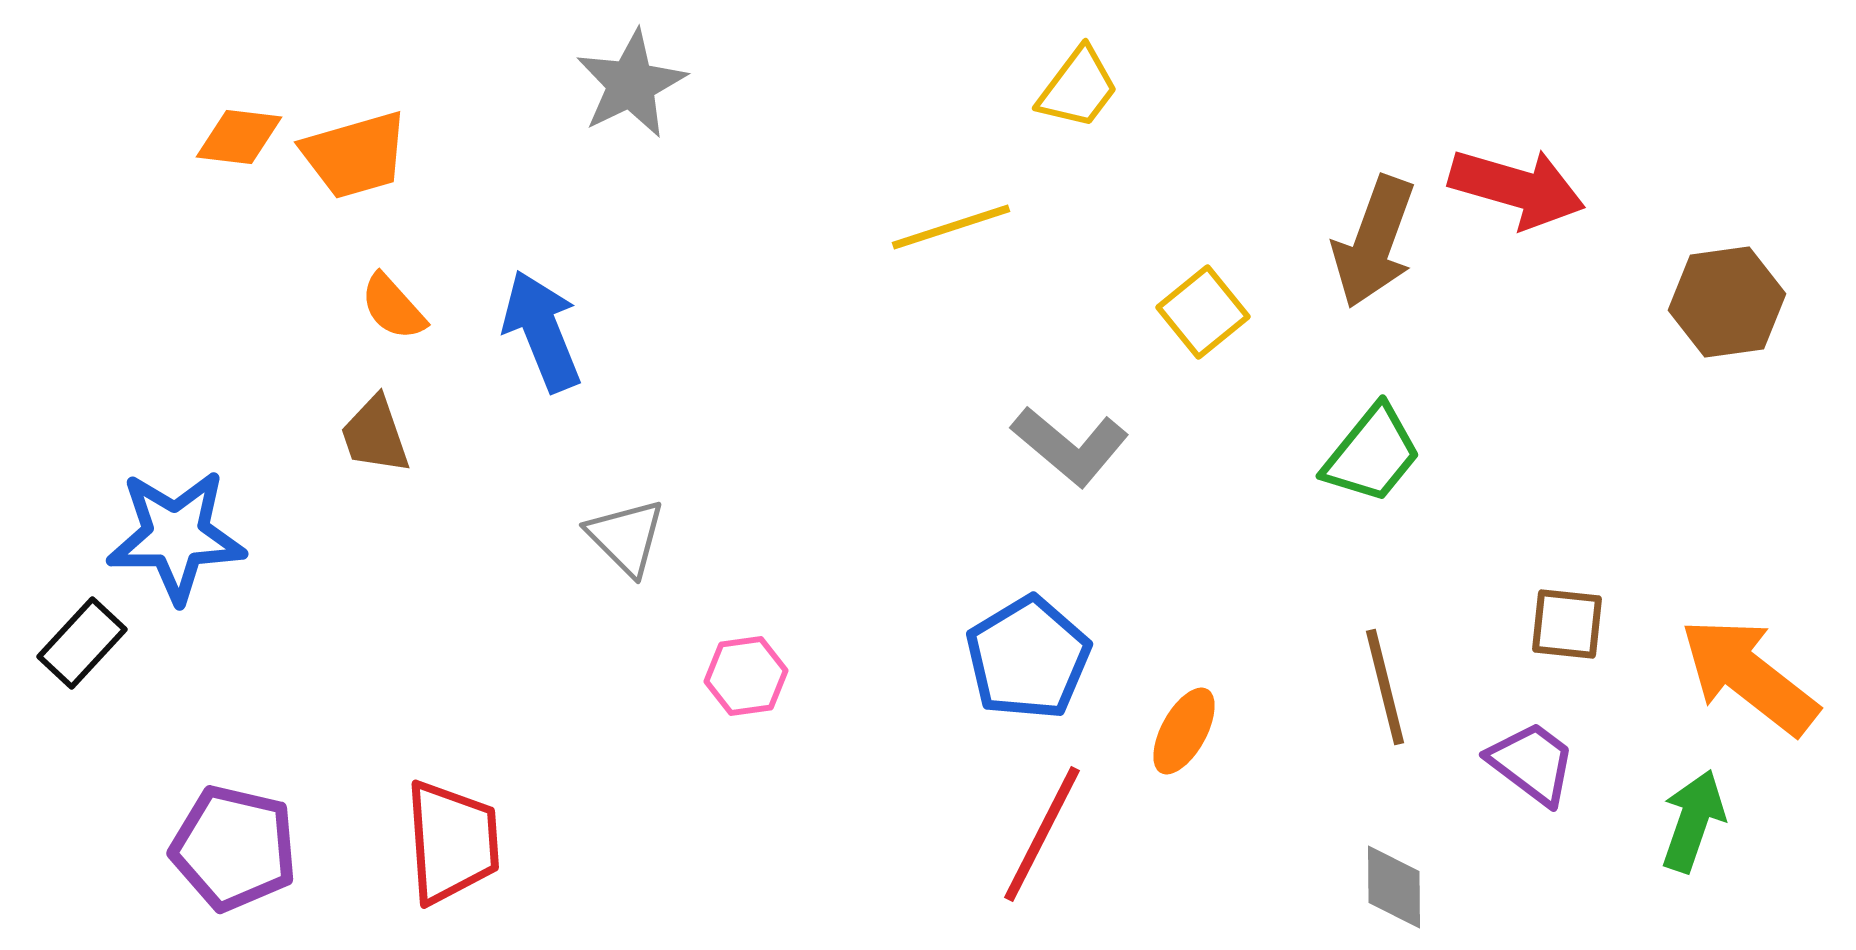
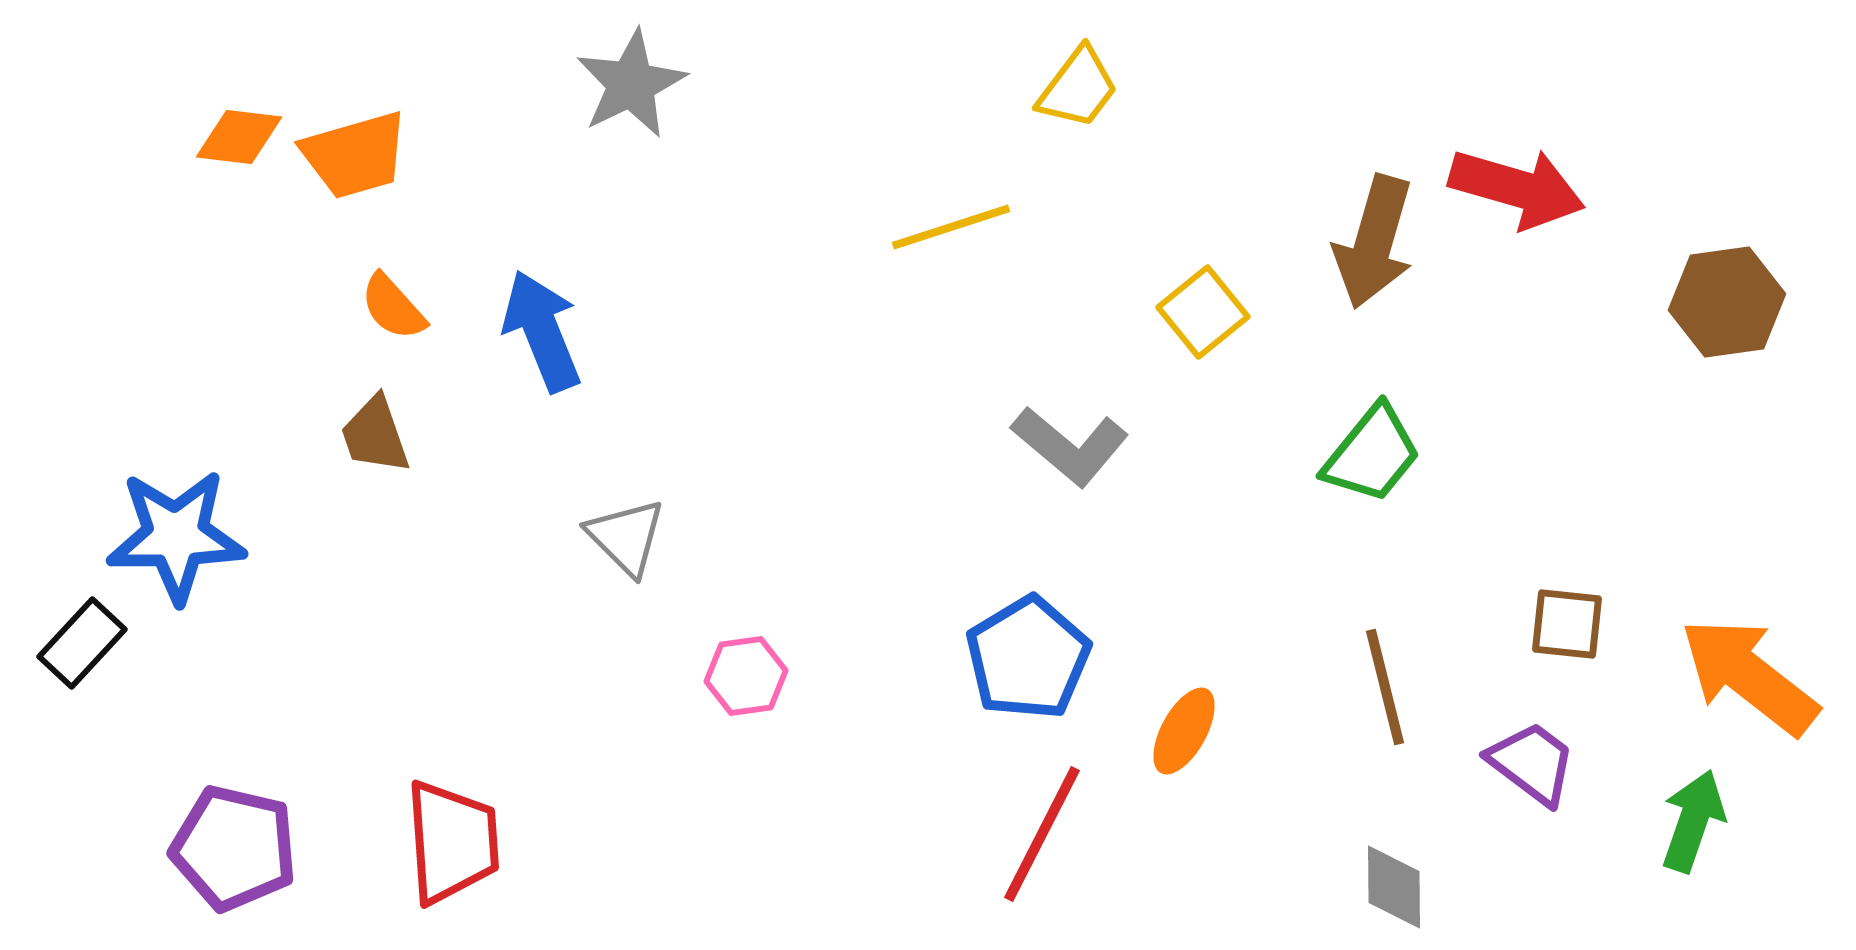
brown arrow: rotated 4 degrees counterclockwise
